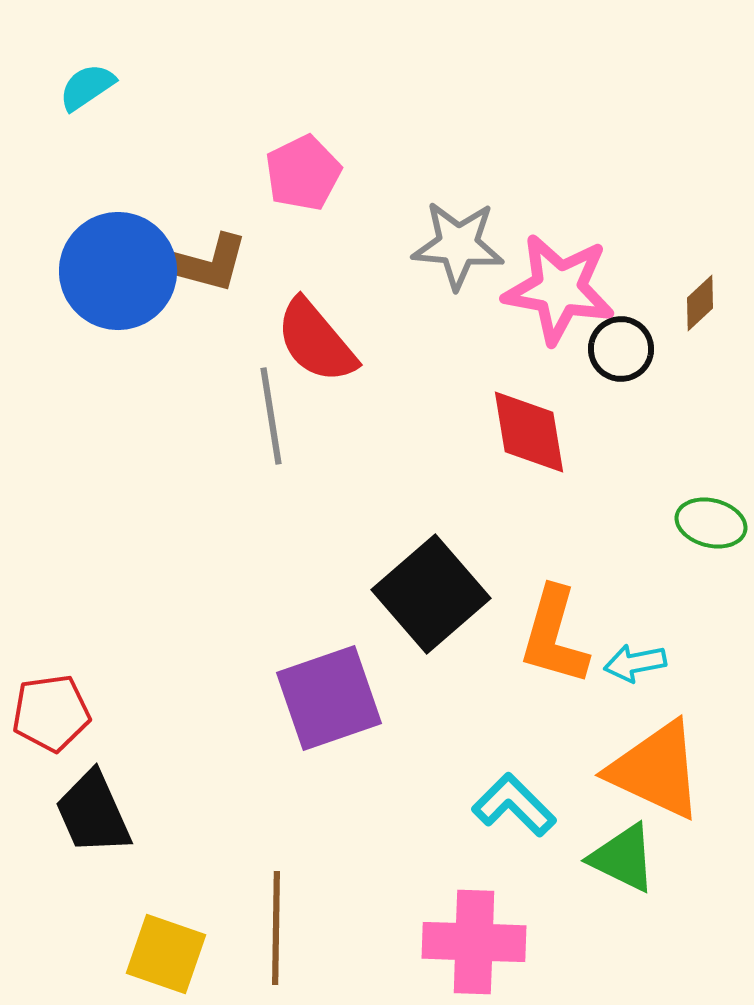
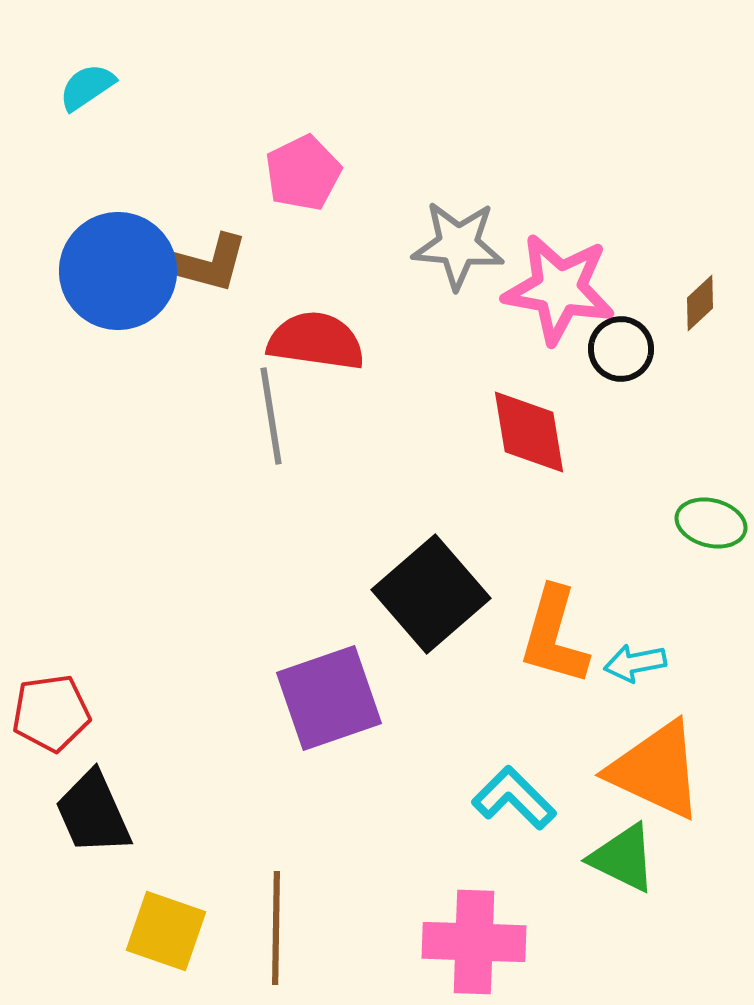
red semicircle: rotated 138 degrees clockwise
cyan L-shape: moved 7 px up
yellow square: moved 23 px up
